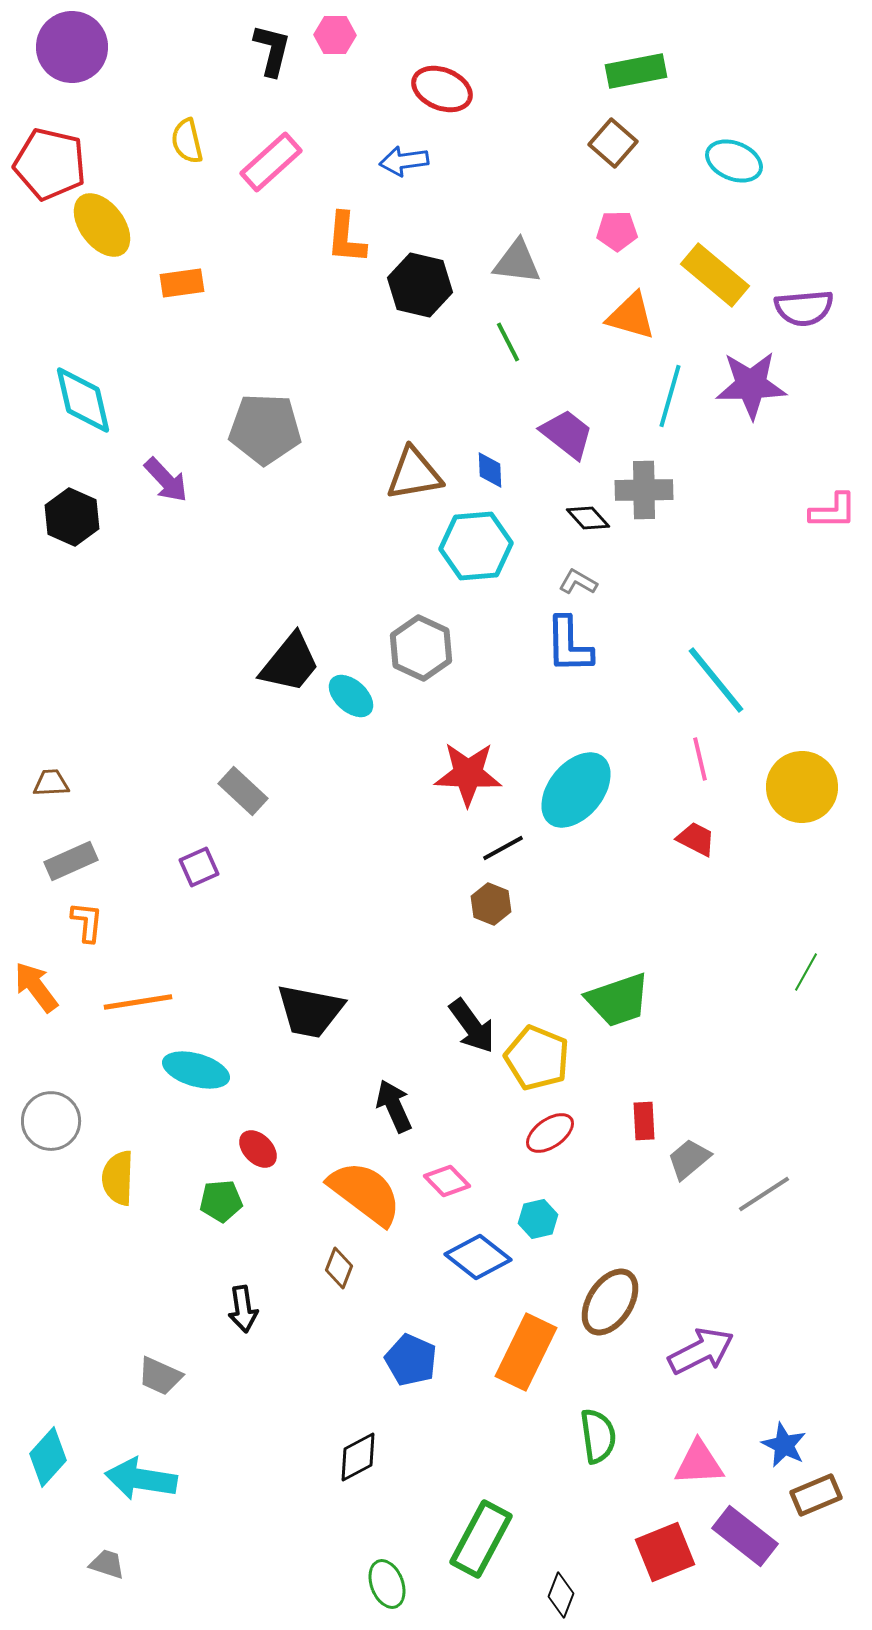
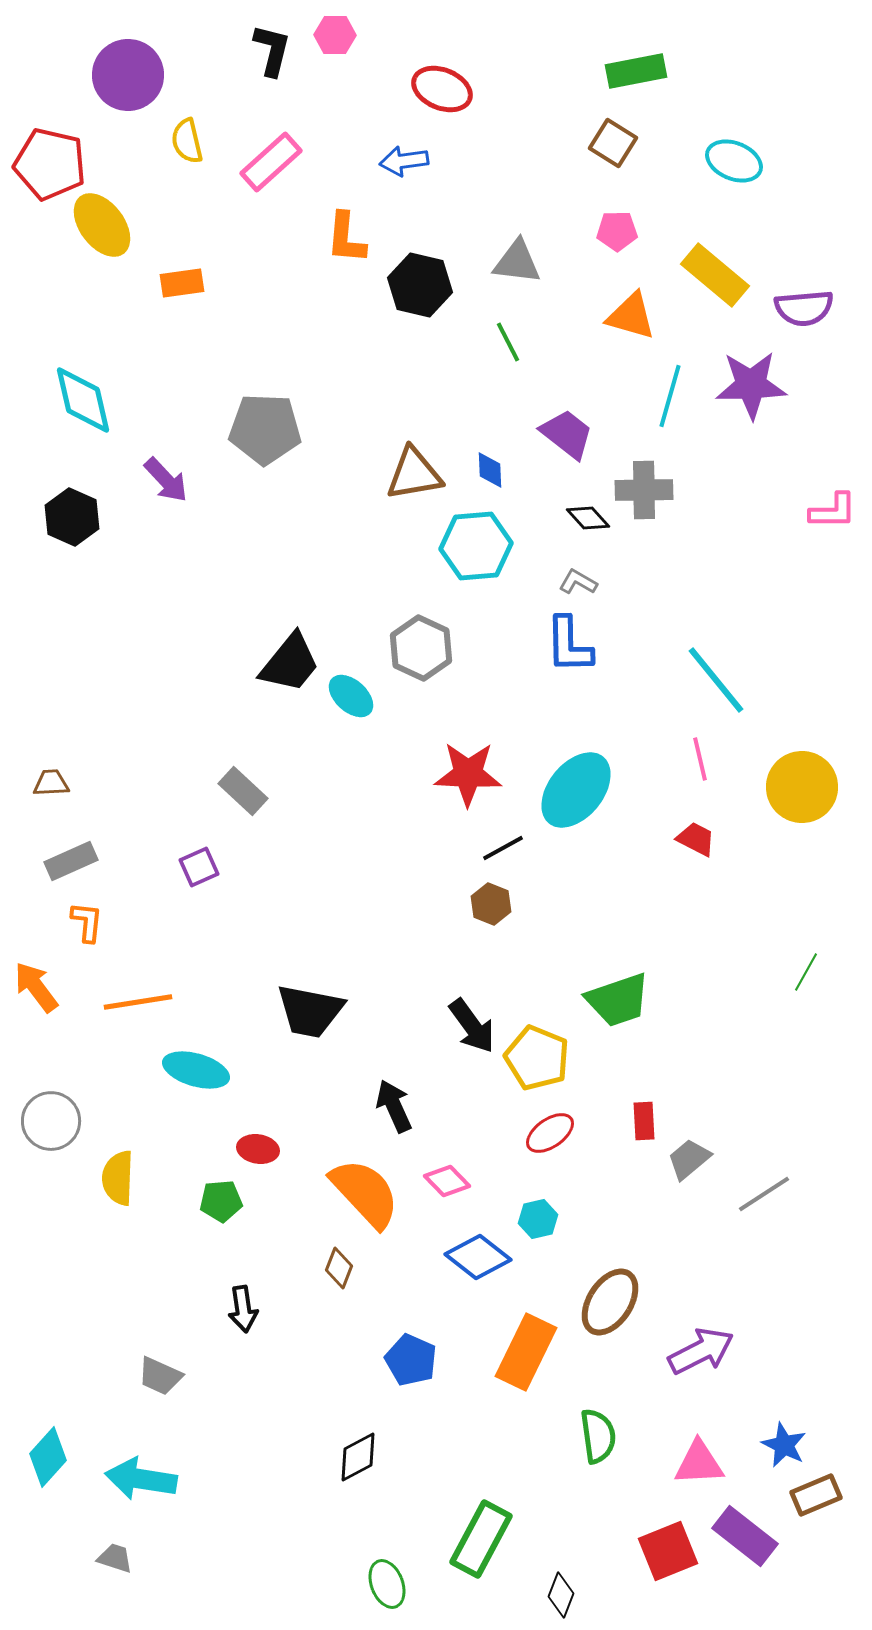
purple circle at (72, 47): moved 56 px right, 28 px down
brown square at (613, 143): rotated 9 degrees counterclockwise
red ellipse at (258, 1149): rotated 36 degrees counterclockwise
orange semicircle at (365, 1193): rotated 10 degrees clockwise
red square at (665, 1552): moved 3 px right, 1 px up
gray trapezoid at (107, 1564): moved 8 px right, 6 px up
